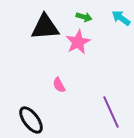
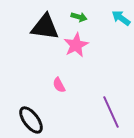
green arrow: moved 5 px left
black triangle: rotated 12 degrees clockwise
pink star: moved 2 px left, 3 px down
